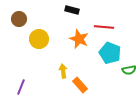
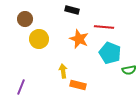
brown circle: moved 6 px right
orange rectangle: moved 2 px left; rotated 35 degrees counterclockwise
